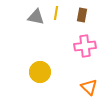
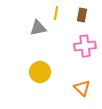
gray triangle: moved 2 px right, 11 px down; rotated 24 degrees counterclockwise
orange triangle: moved 7 px left, 1 px down
